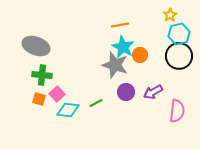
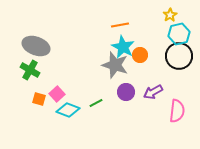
green cross: moved 12 px left, 5 px up; rotated 24 degrees clockwise
cyan diamond: rotated 15 degrees clockwise
